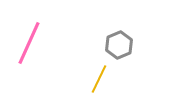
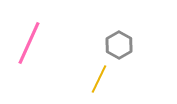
gray hexagon: rotated 8 degrees counterclockwise
